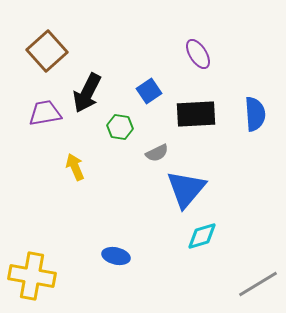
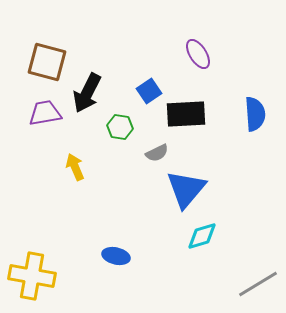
brown square: moved 11 px down; rotated 33 degrees counterclockwise
black rectangle: moved 10 px left
